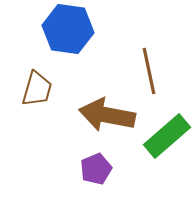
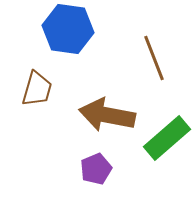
brown line: moved 5 px right, 13 px up; rotated 9 degrees counterclockwise
green rectangle: moved 2 px down
